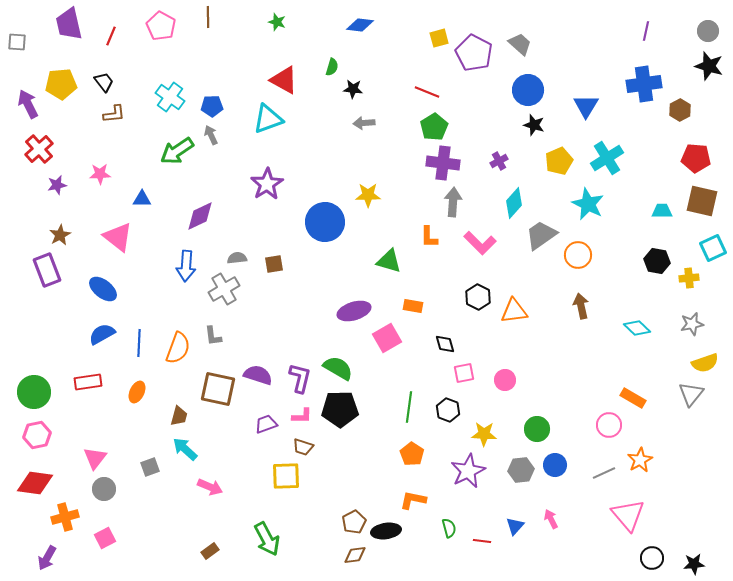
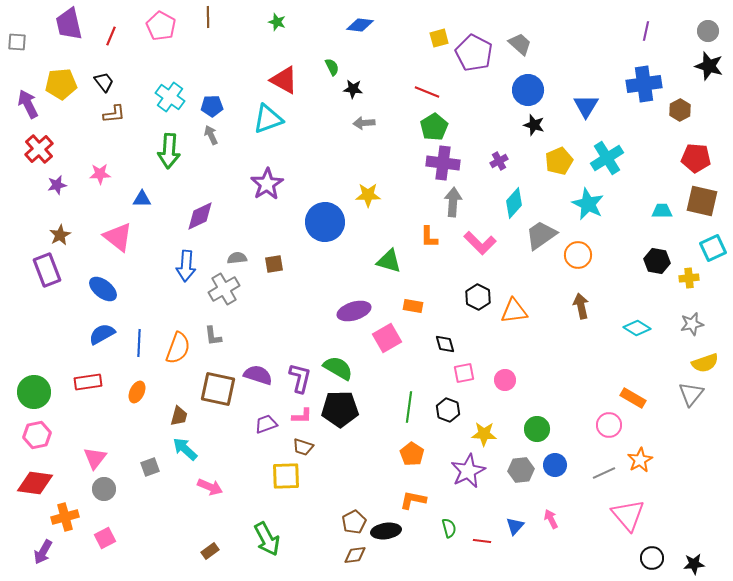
green semicircle at (332, 67): rotated 42 degrees counterclockwise
green arrow at (177, 151): moved 8 px left; rotated 52 degrees counterclockwise
cyan diamond at (637, 328): rotated 12 degrees counterclockwise
purple arrow at (47, 558): moved 4 px left, 6 px up
